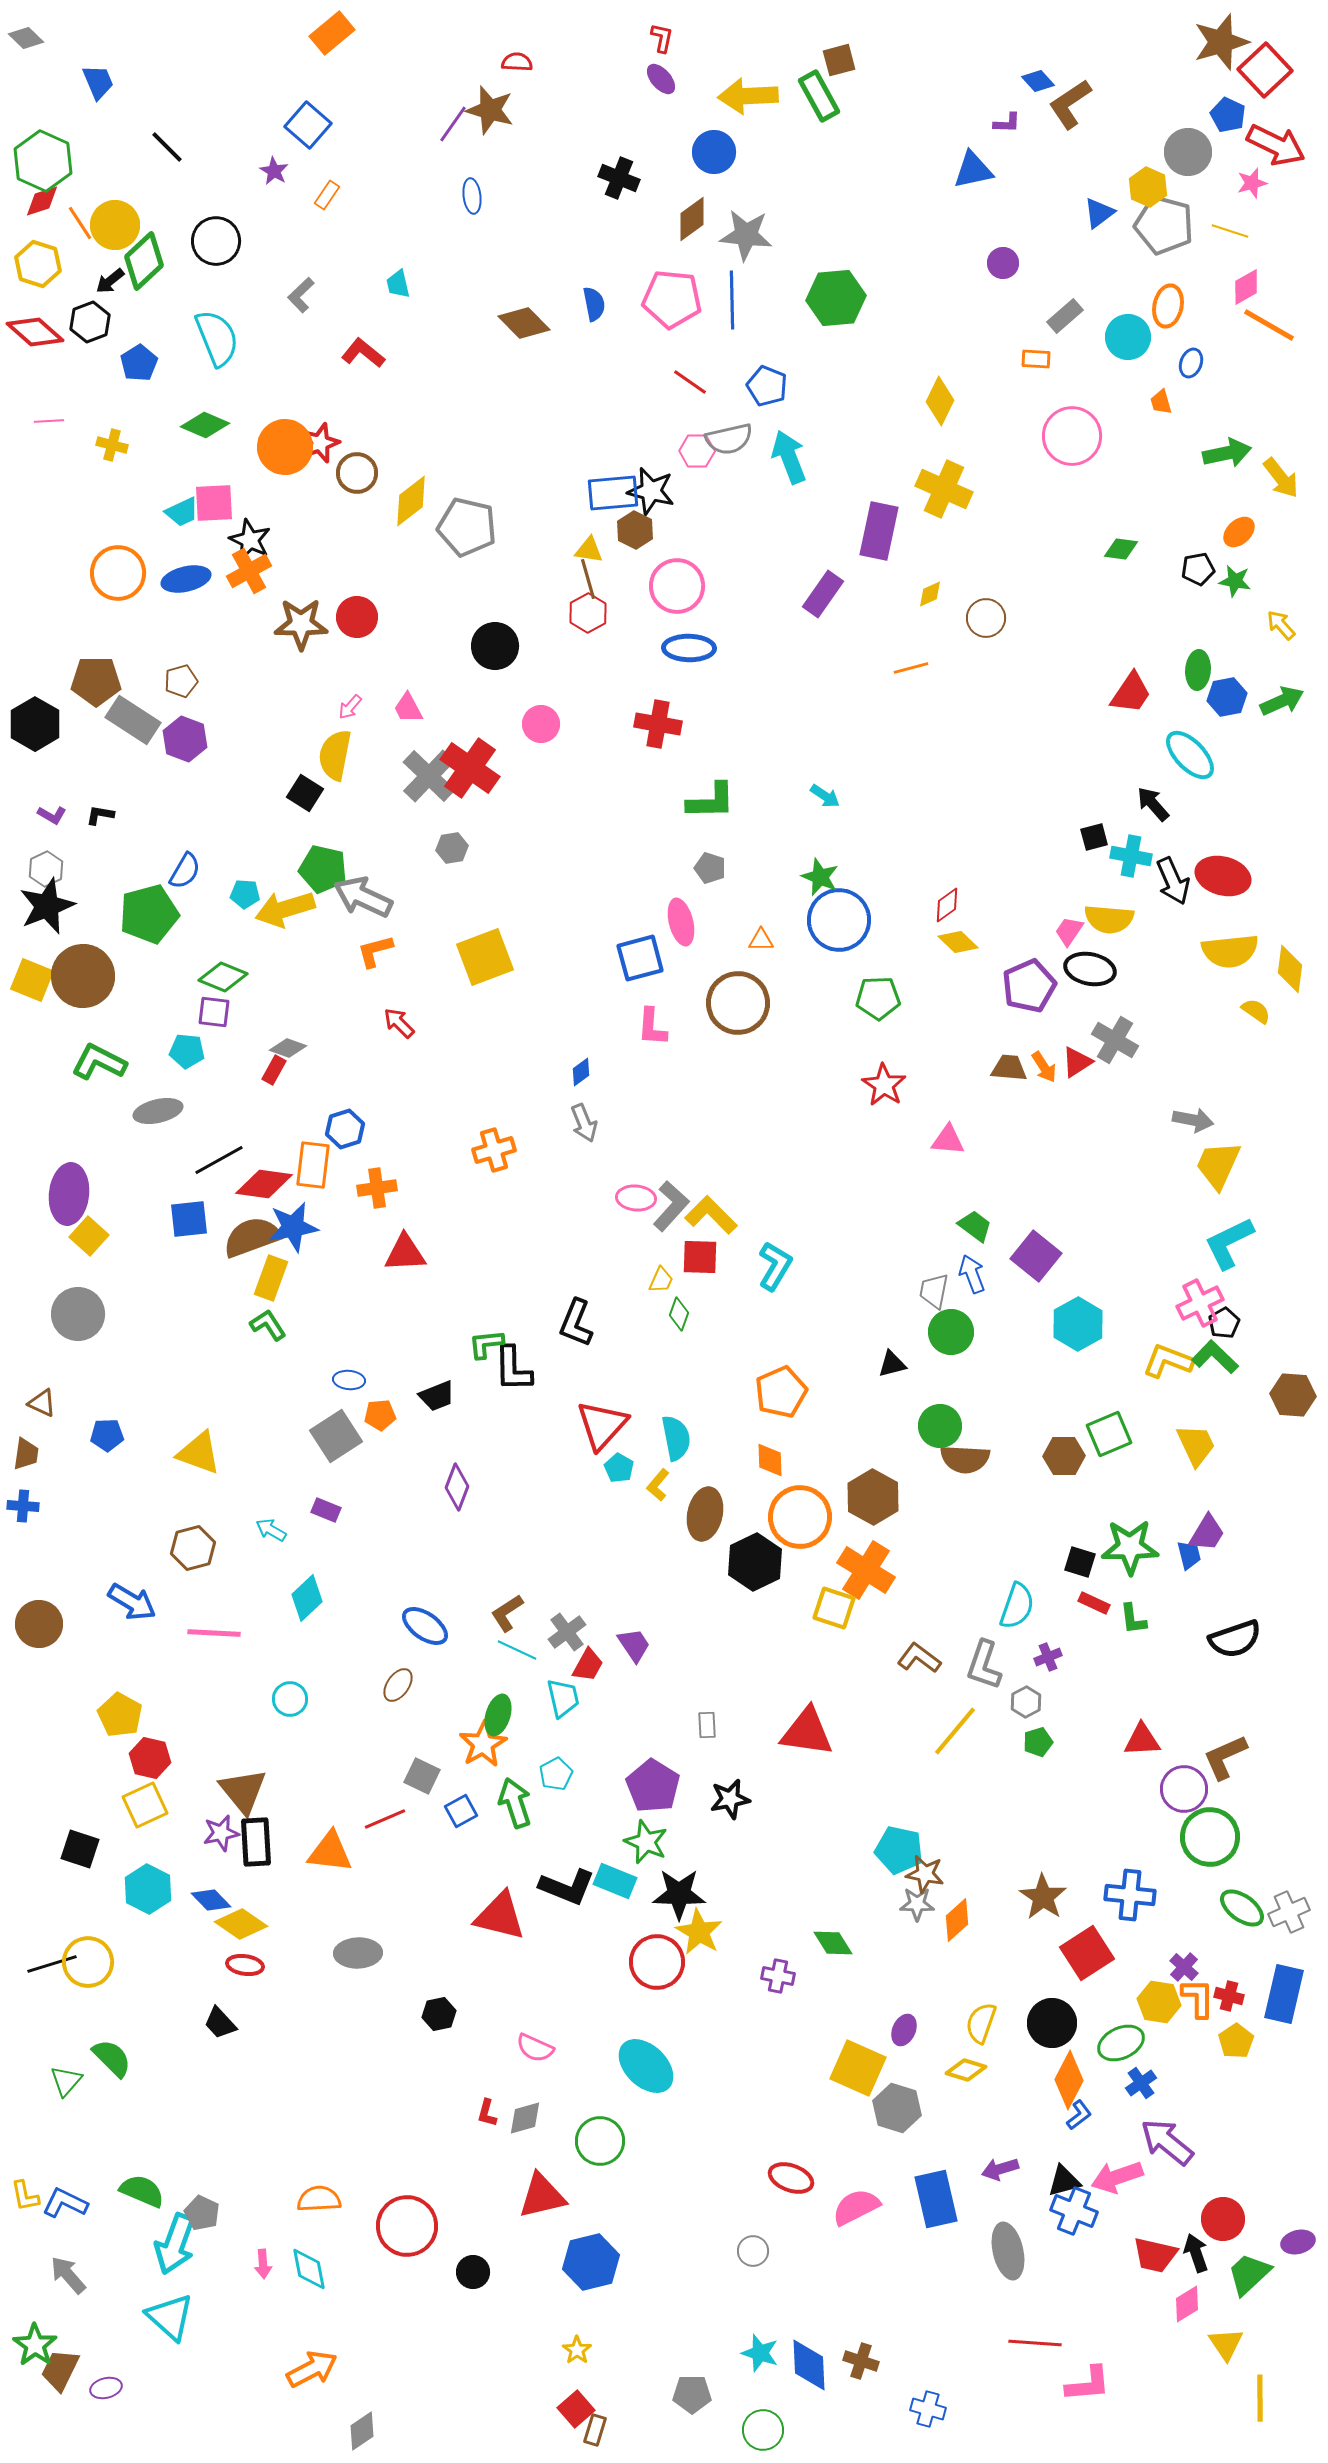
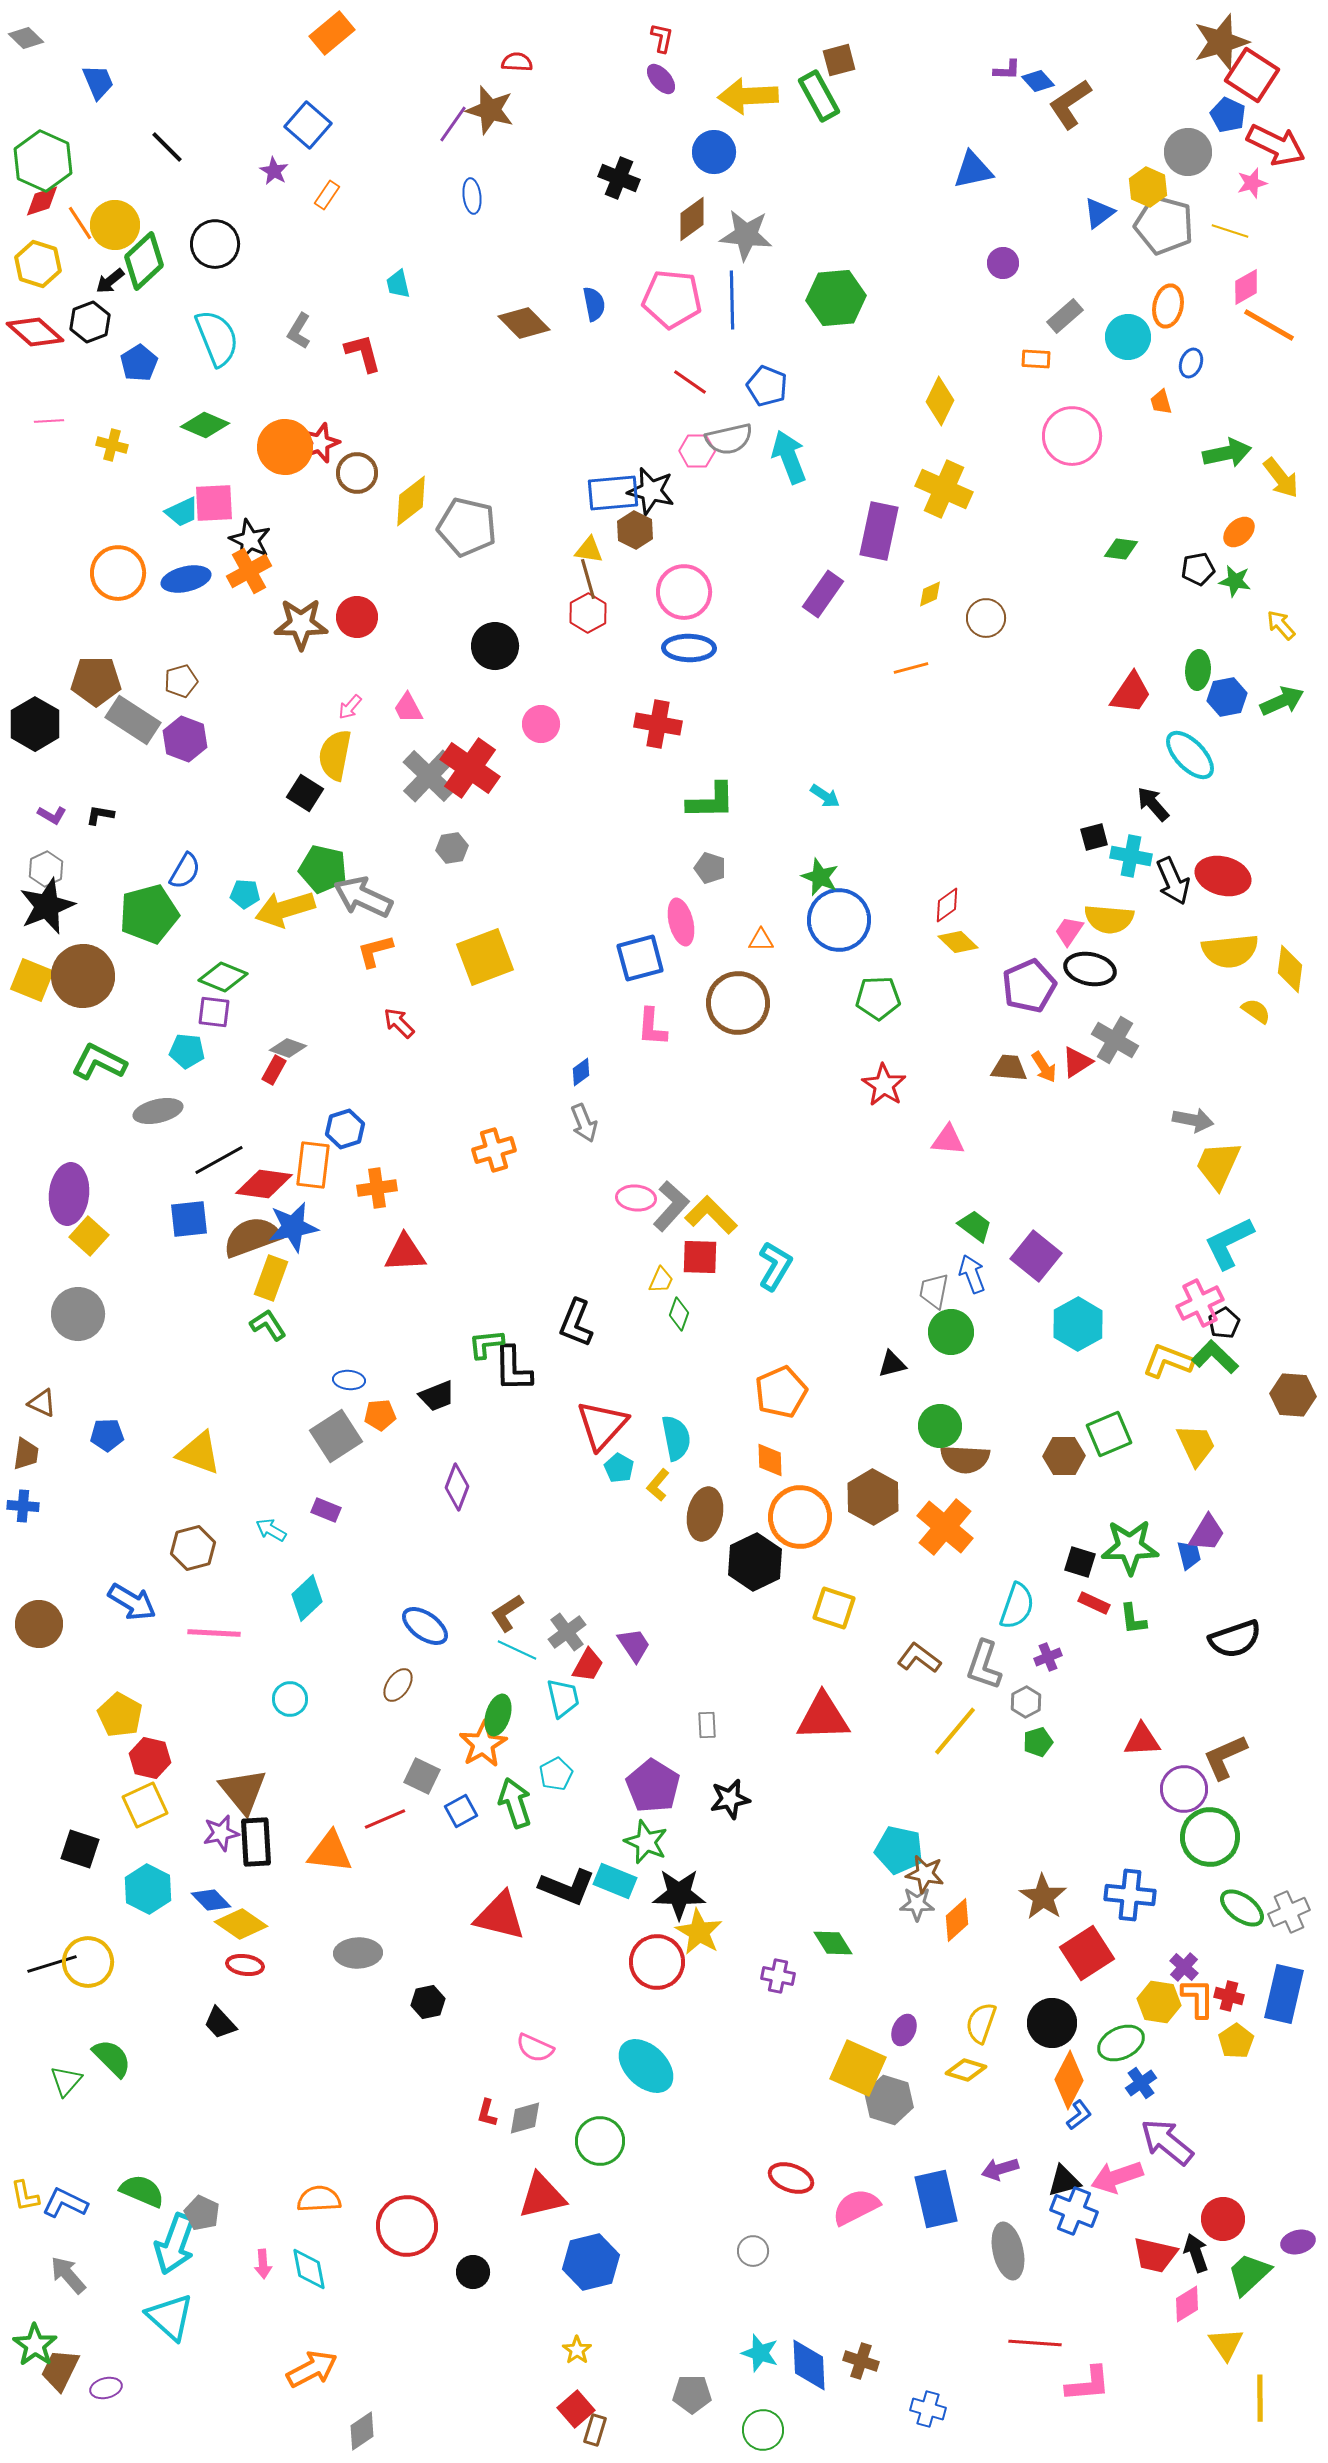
red square at (1265, 70): moved 13 px left, 5 px down; rotated 14 degrees counterclockwise
purple L-shape at (1007, 123): moved 53 px up
black circle at (216, 241): moved 1 px left, 3 px down
gray L-shape at (301, 295): moved 2 px left, 36 px down; rotated 15 degrees counterclockwise
red L-shape at (363, 353): rotated 36 degrees clockwise
pink circle at (677, 586): moved 7 px right, 6 px down
orange cross at (866, 1570): moved 79 px right, 43 px up; rotated 8 degrees clockwise
red triangle at (807, 1732): moved 16 px right, 15 px up; rotated 10 degrees counterclockwise
black hexagon at (439, 2014): moved 11 px left, 12 px up
gray hexagon at (897, 2108): moved 8 px left, 8 px up
